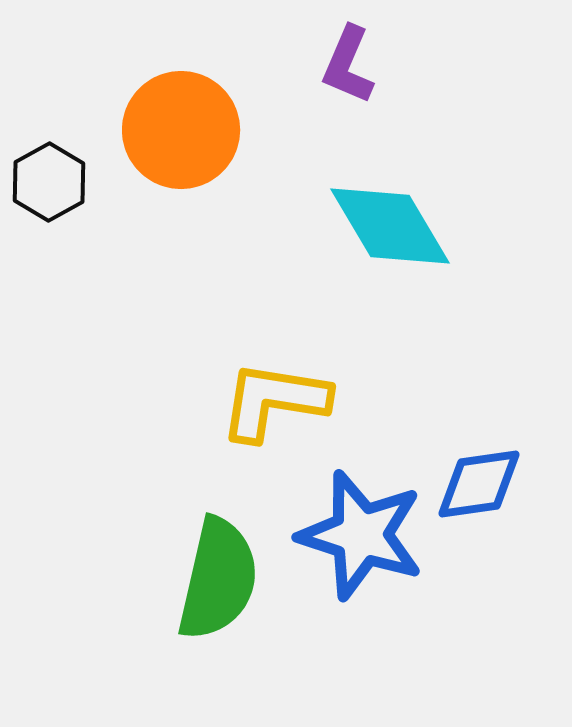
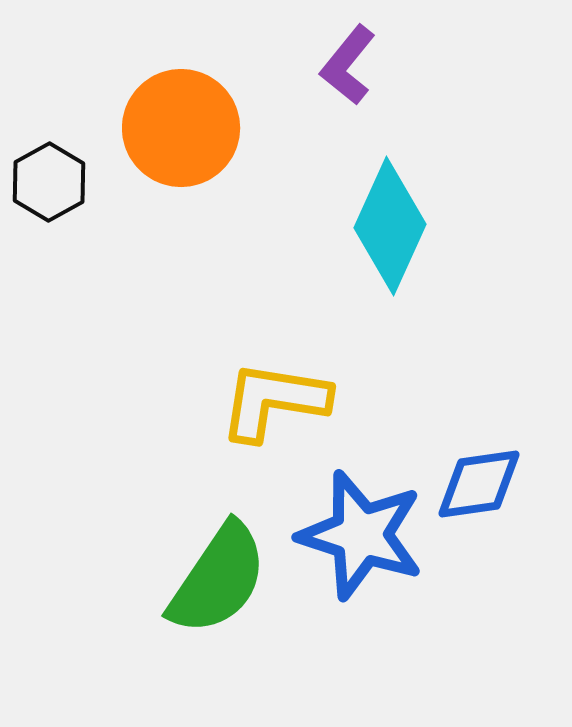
purple L-shape: rotated 16 degrees clockwise
orange circle: moved 2 px up
cyan diamond: rotated 55 degrees clockwise
green semicircle: rotated 21 degrees clockwise
